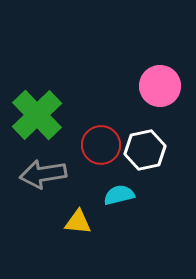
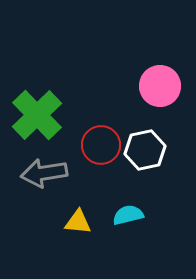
gray arrow: moved 1 px right, 1 px up
cyan semicircle: moved 9 px right, 20 px down
